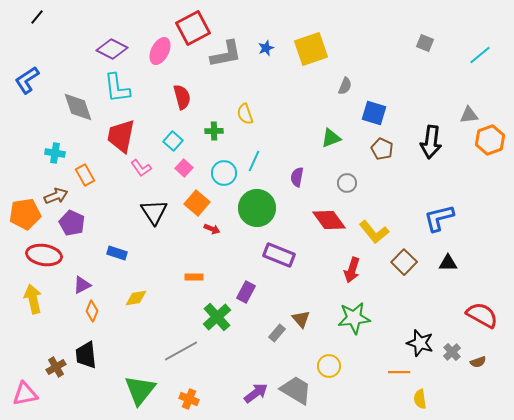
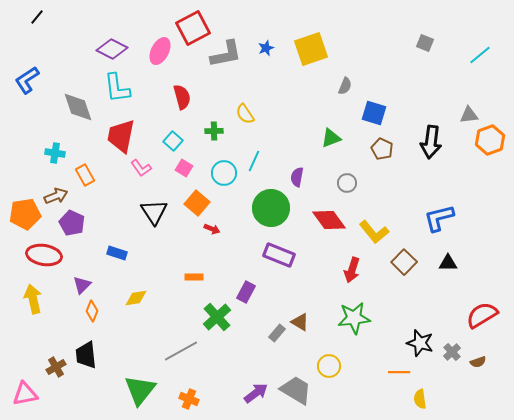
yellow semicircle at (245, 114): rotated 15 degrees counterclockwise
pink square at (184, 168): rotated 12 degrees counterclockwise
green circle at (257, 208): moved 14 px right
purple triangle at (82, 285): rotated 18 degrees counterclockwise
red semicircle at (482, 315): rotated 60 degrees counterclockwise
brown triangle at (301, 319): moved 1 px left, 3 px down; rotated 18 degrees counterclockwise
